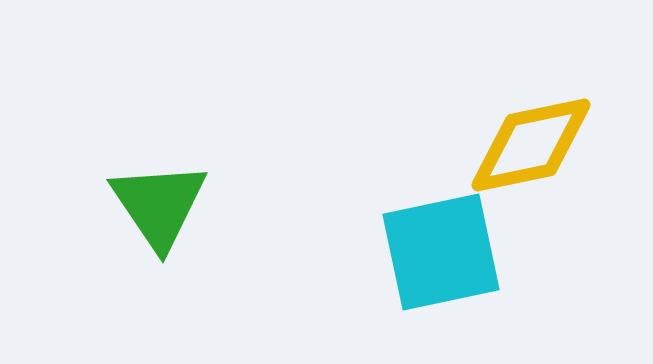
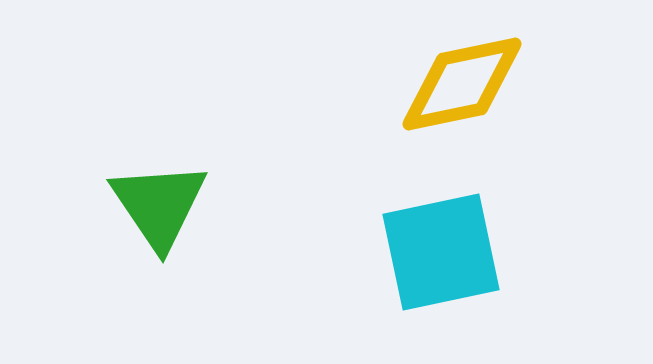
yellow diamond: moved 69 px left, 61 px up
